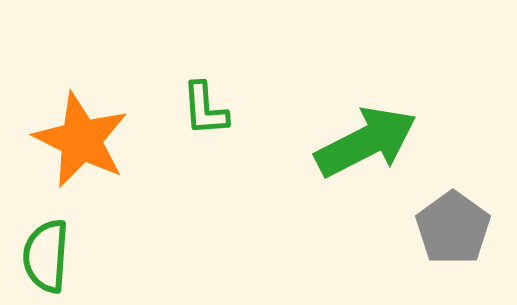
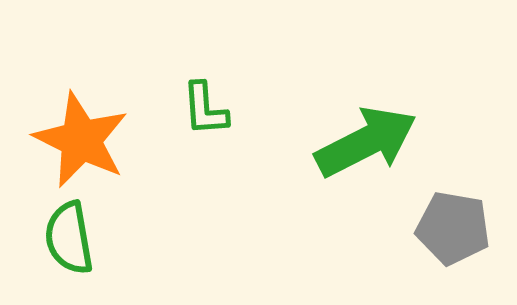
gray pentagon: rotated 26 degrees counterclockwise
green semicircle: moved 23 px right, 18 px up; rotated 14 degrees counterclockwise
